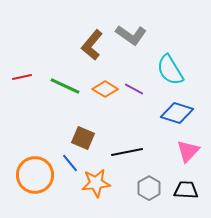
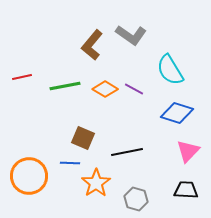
green line: rotated 36 degrees counterclockwise
blue line: rotated 48 degrees counterclockwise
orange circle: moved 6 px left, 1 px down
orange star: rotated 28 degrees counterclockwise
gray hexagon: moved 13 px left, 11 px down; rotated 15 degrees counterclockwise
